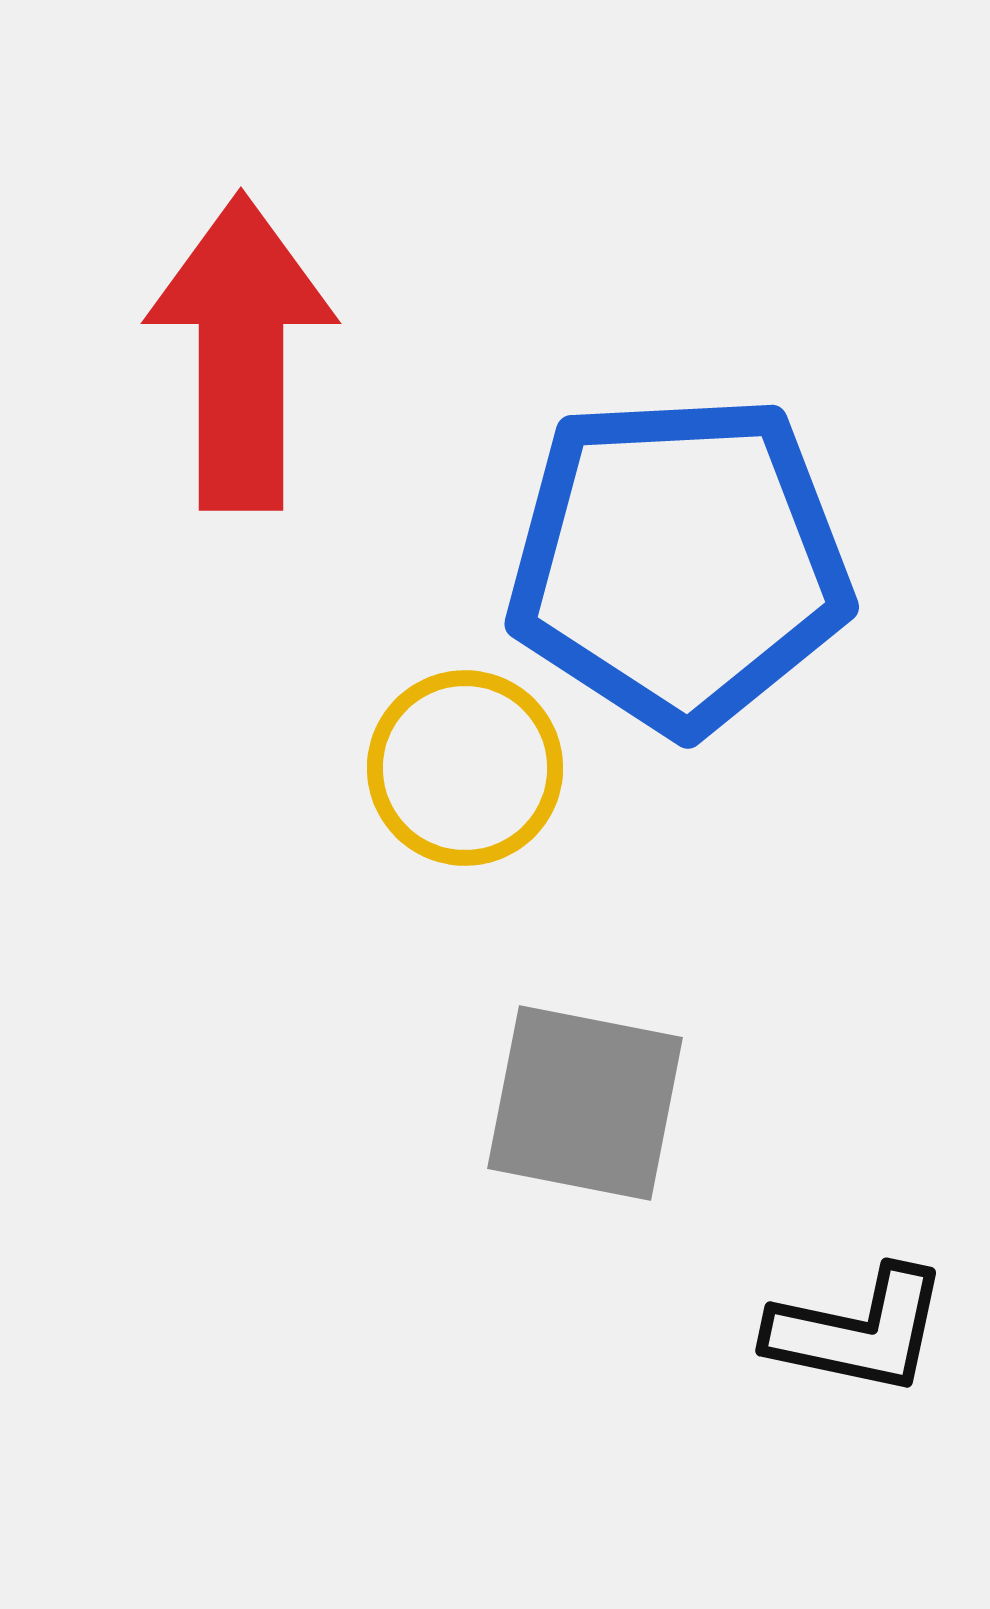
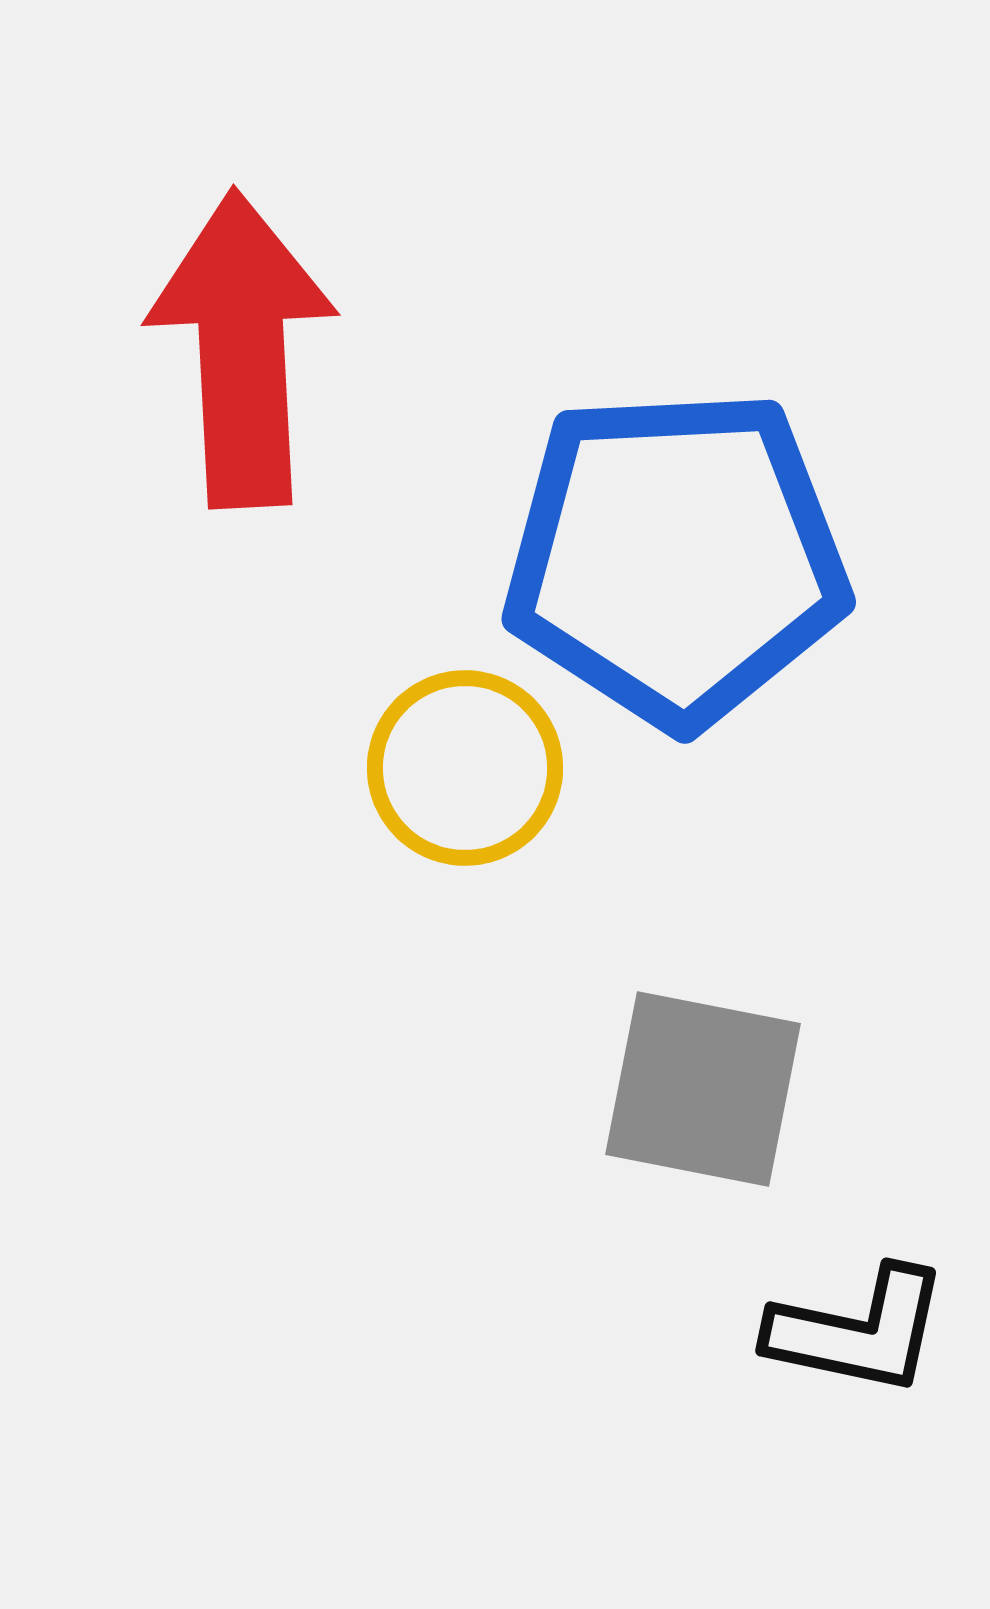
red arrow: moved 1 px right, 3 px up; rotated 3 degrees counterclockwise
blue pentagon: moved 3 px left, 5 px up
gray square: moved 118 px right, 14 px up
